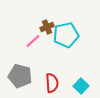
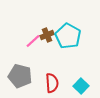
brown cross: moved 8 px down
cyan pentagon: moved 2 px right, 1 px down; rotated 30 degrees counterclockwise
